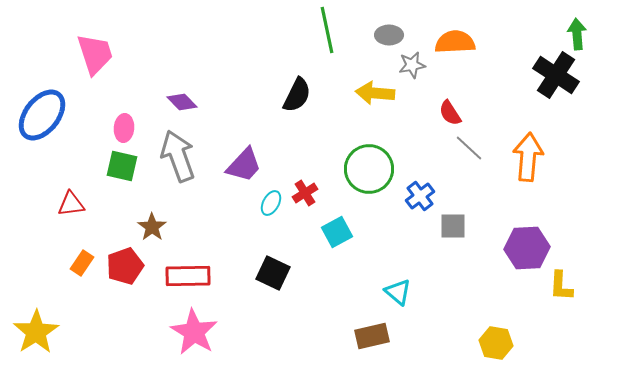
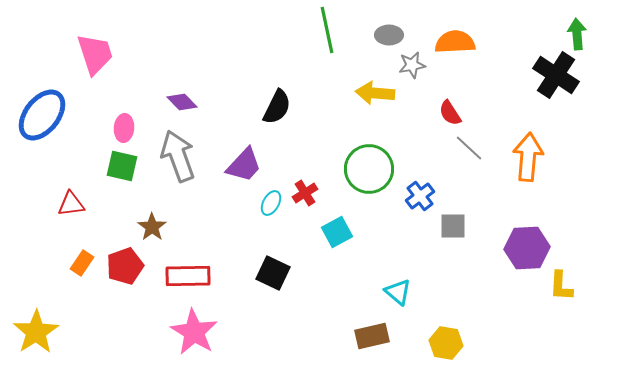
black semicircle: moved 20 px left, 12 px down
yellow hexagon: moved 50 px left
